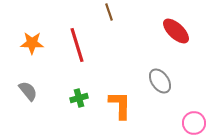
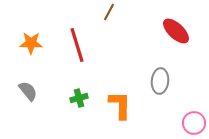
brown line: rotated 48 degrees clockwise
orange star: moved 1 px left
gray ellipse: rotated 40 degrees clockwise
